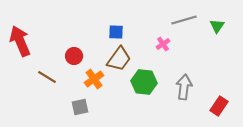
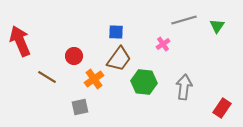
red rectangle: moved 3 px right, 2 px down
